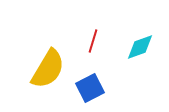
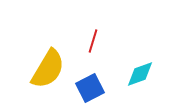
cyan diamond: moved 27 px down
